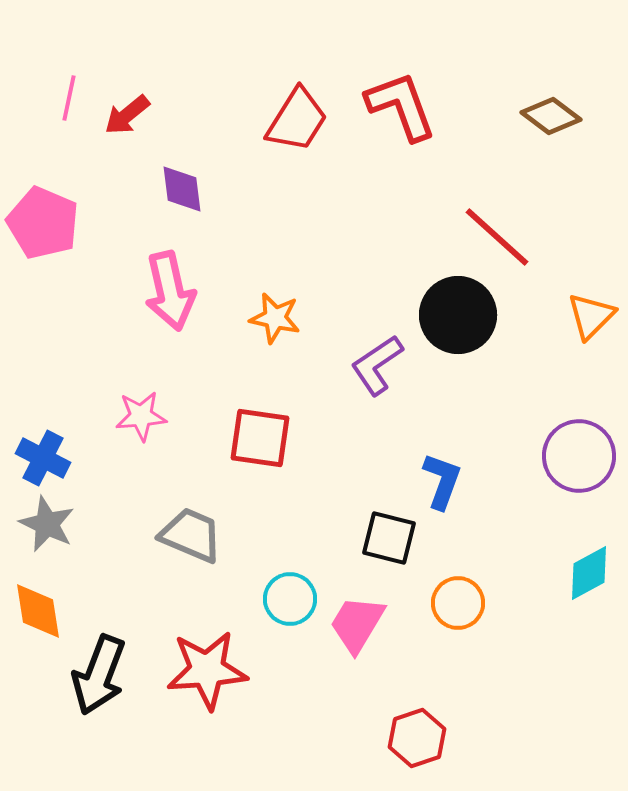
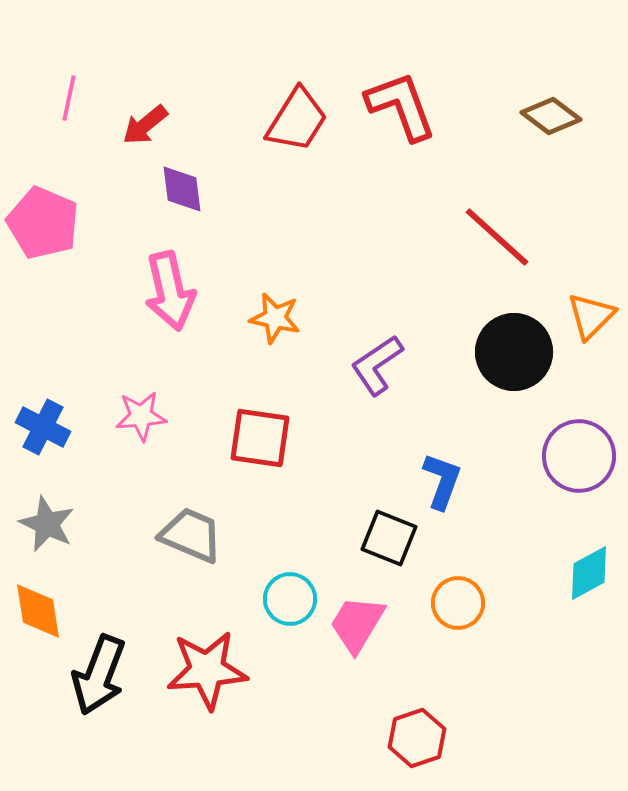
red arrow: moved 18 px right, 10 px down
black circle: moved 56 px right, 37 px down
blue cross: moved 31 px up
black square: rotated 8 degrees clockwise
